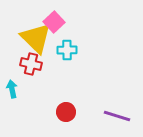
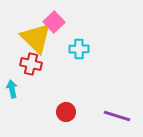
cyan cross: moved 12 px right, 1 px up
